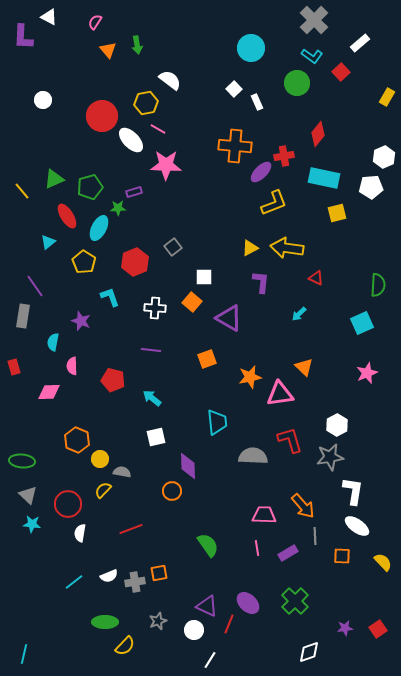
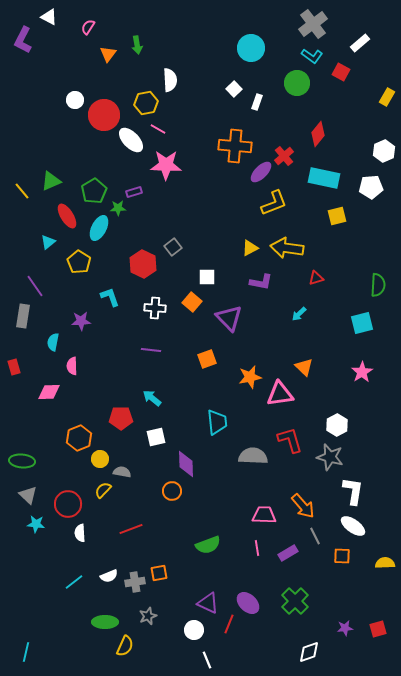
gray cross at (314, 20): moved 1 px left, 4 px down; rotated 8 degrees clockwise
pink semicircle at (95, 22): moved 7 px left, 5 px down
purple L-shape at (23, 37): moved 3 px down; rotated 24 degrees clockwise
orange triangle at (108, 50): moved 4 px down; rotated 18 degrees clockwise
red square at (341, 72): rotated 18 degrees counterclockwise
white semicircle at (170, 80): rotated 50 degrees clockwise
white circle at (43, 100): moved 32 px right
white rectangle at (257, 102): rotated 42 degrees clockwise
red circle at (102, 116): moved 2 px right, 1 px up
red cross at (284, 156): rotated 30 degrees counterclockwise
white hexagon at (384, 157): moved 6 px up
green triangle at (54, 179): moved 3 px left, 2 px down
green pentagon at (90, 187): moved 4 px right, 4 px down; rotated 15 degrees counterclockwise
yellow square at (337, 213): moved 3 px down
yellow pentagon at (84, 262): moved 5 px left
red hexagon at (135, 262): moved 8 px right, 2 px down; rotated 12 degrees counterclockwise
white square at (204, 277): moved 3 px right
red triangle at (316, 278): rotated 42 degrees counterclockwise
purple L-shape at (261, 282): rotated 95 degrees clockwise
purple triangle at (229, 318): rotated 16 degrees clockwise
purple star at (81, 321): rotated 24 degrees counterclockwise
cyan square at (362, 323): rotated 10 degrees clockwise
pink star at (367, 373): moved 5 px left, 1 px up; rotated 10 degrees counterclockwise
red pentagon at (113, 380): moved 8 px right, 38 px down; rotated 15 degrees counterclockwise
orange hexagon at (77, 440): moved 2 px right, 2 px up; rotated 15 degrees clockwise
gray star at (330, 457): rotated 24 degrees clockwise
purple diamond at (188, 466): moved 2 px left, 2 px up
cyan star at (32, 524): moved 4 px right
white ellipse at (357, 526): moved 4 px left
white semicircle at (80, 533): rotated 12 degrees counterclockwise
gray line at (315, 536): rotated 24 degrees counterclockwise
green semicircle at (208, 545): rotated 105 degrees clockwise
yellow semicircle at (383, 562): moved 2 px right, 1 px down; rotated 48 degrees counterclockwise
purple triangle at (207, 606): moved 1 px right, 3 px up
gray star at (158, 621): moved 10 px left, 5 px up
red square at (378, 629): rotated 18 degrees clockwise
yellow semicircle at (125, 646): rotated 20 degrees counterclockwise
cyan line at (24, 654): moved 2 px right, 2 px up
white line at (210, 660): moved 3 px left; rotated 54 degrees counterclockwise
